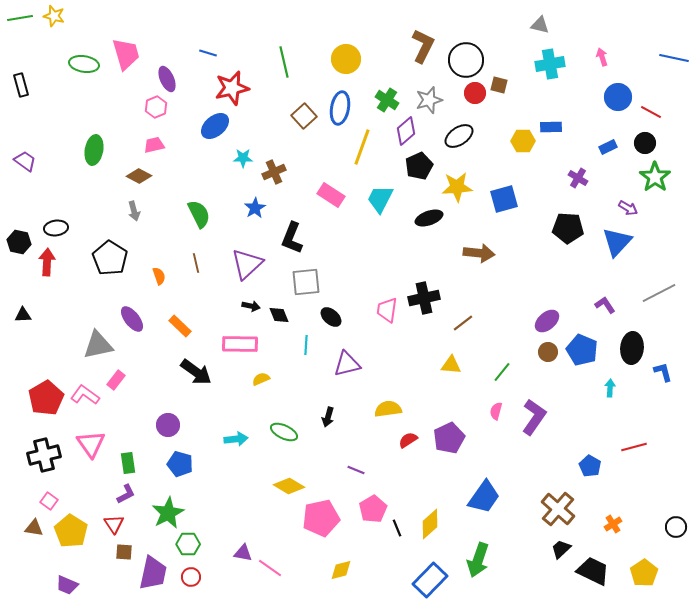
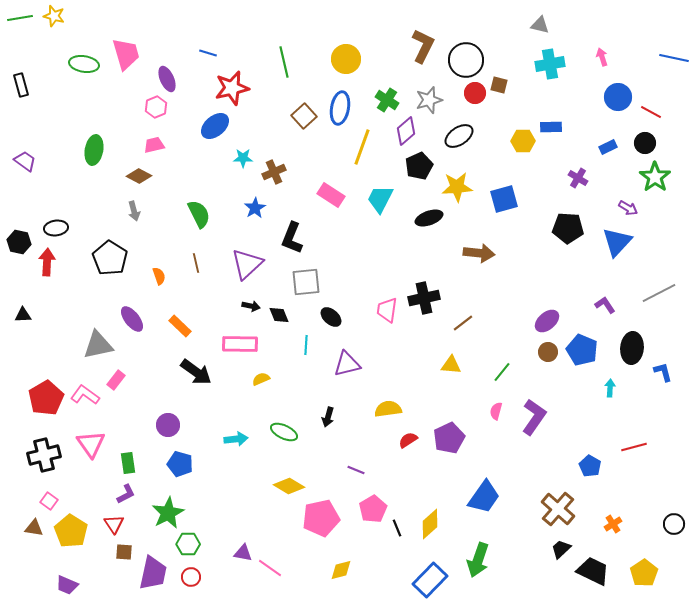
black circle at (676, 527): moved 2 px left, 3 px up
